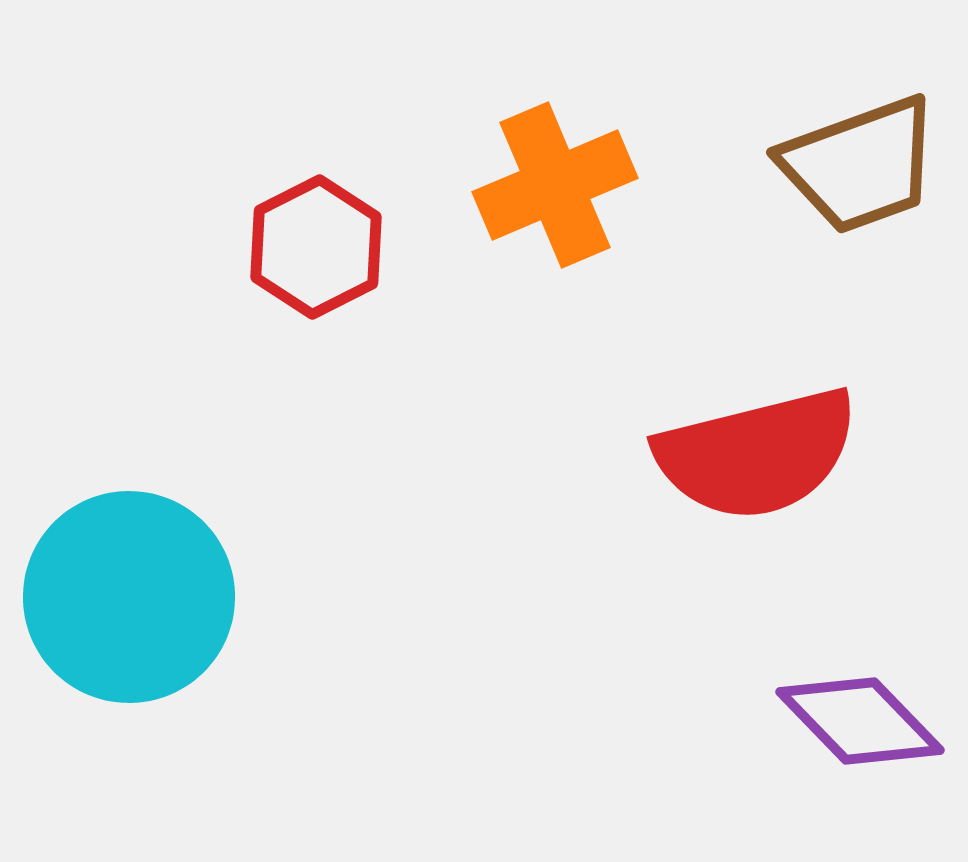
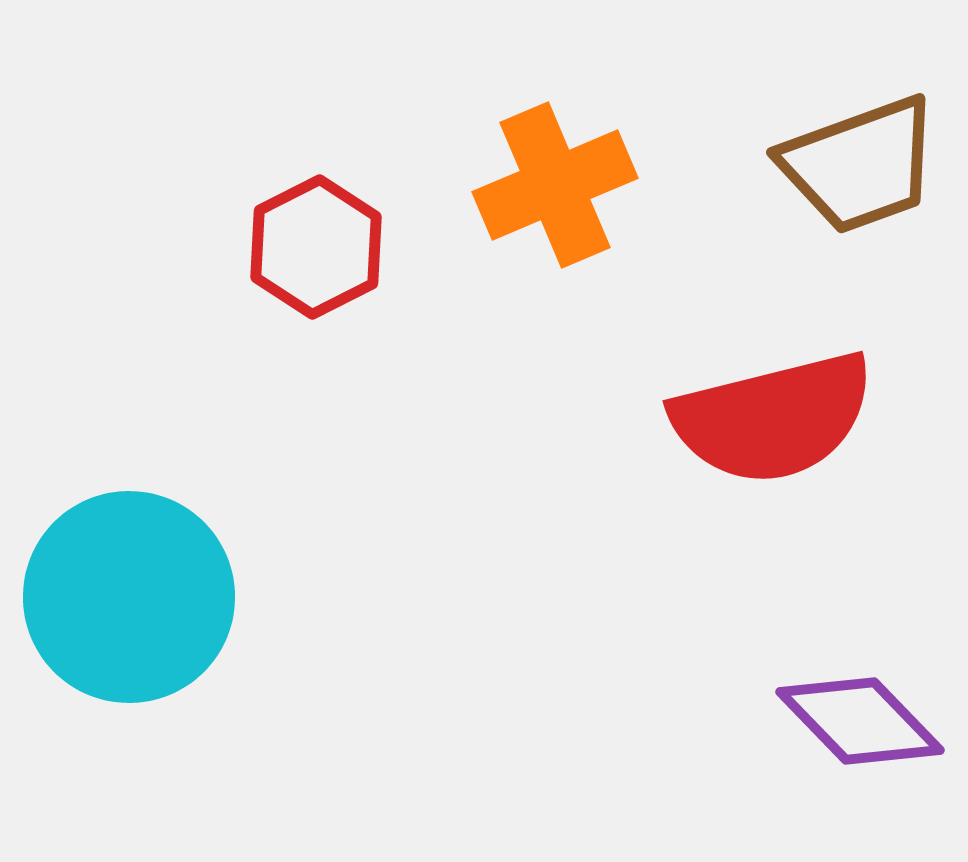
red semicircle: moved 16 px right, 36 px up
